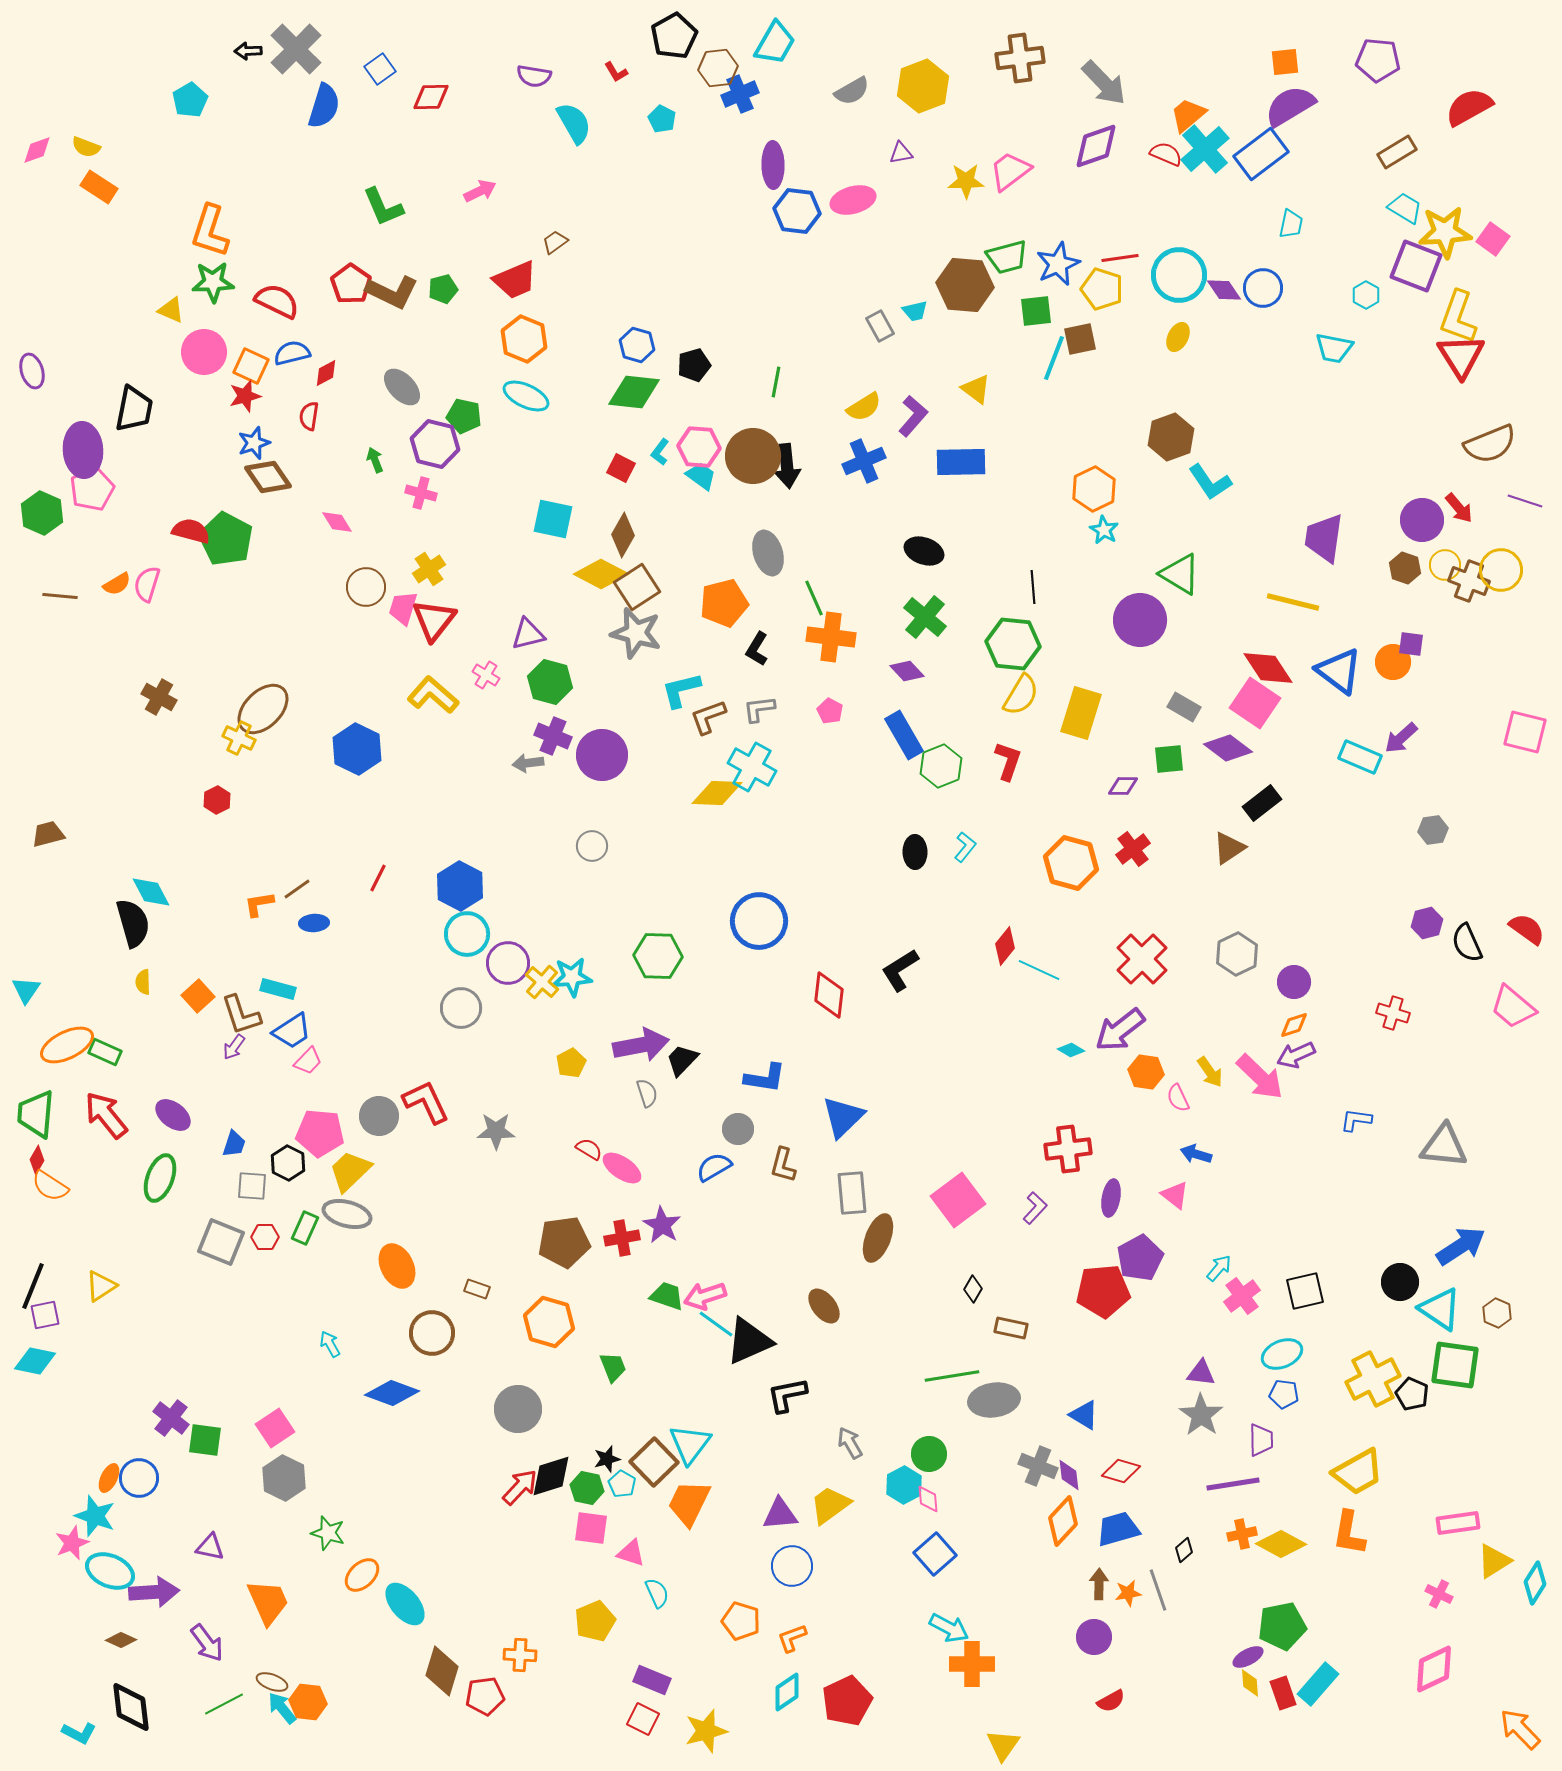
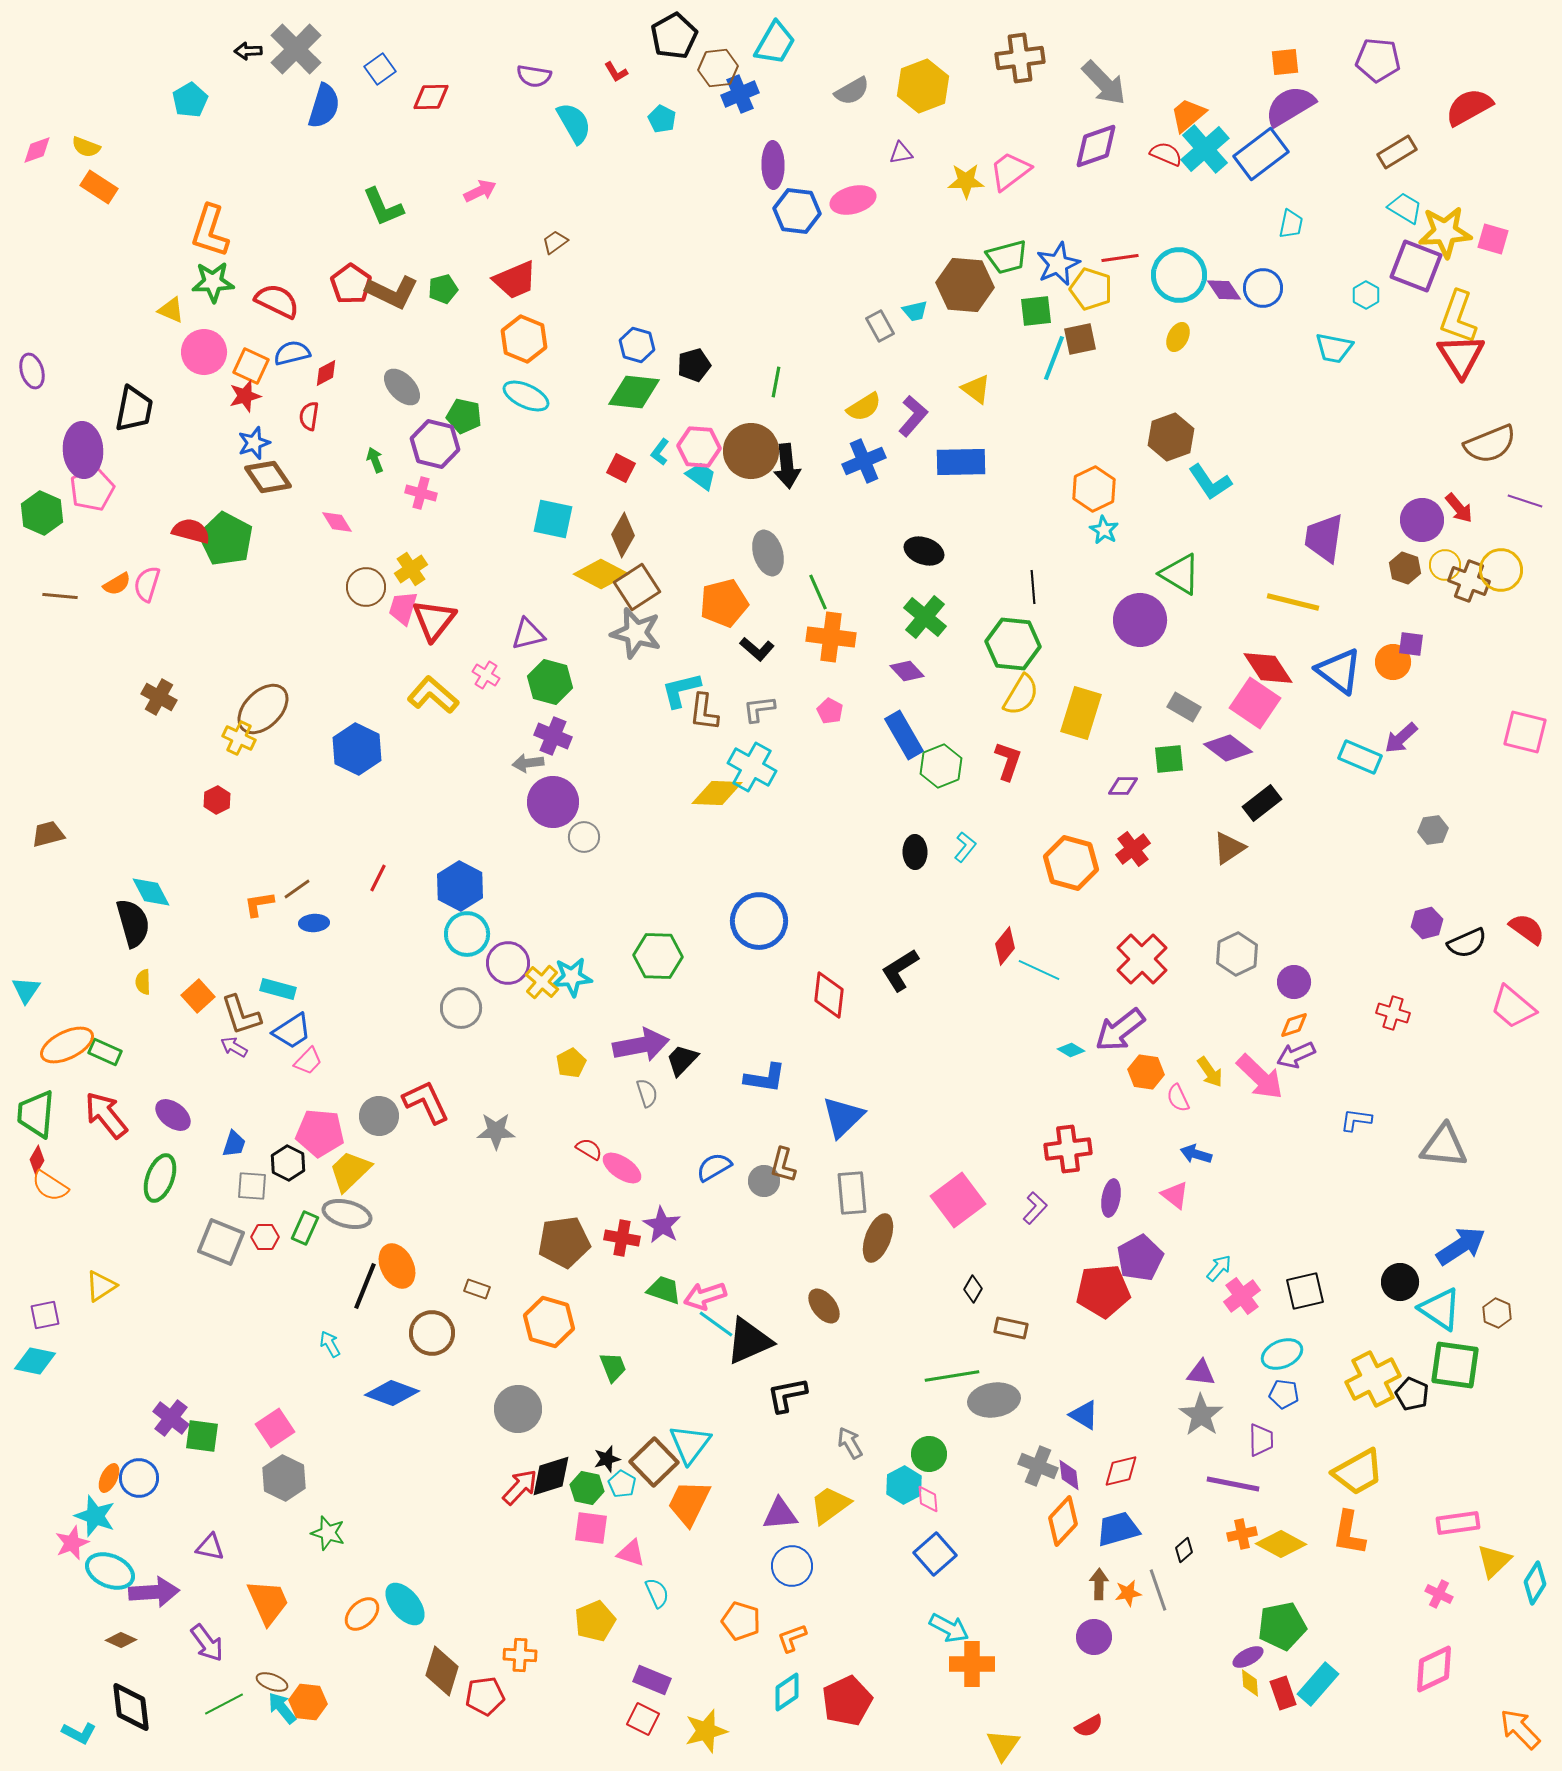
pink square at (1493, 239): rotated 20 degrees counterclockwise
yellow pentagon at (1102, 289): moved 11 px left
brown circle at (753, 456): moved 2 px left, 5 px up
yellow cross at (429, 569): moved 18 px left
green line at (814, 598): moved 4 px right, 6 px up
black L-shape at (757, 649): rotated 80 degrees counterclockwise
brown L-shape at (708, 717): moved 4 px left, 5 px up; rotated 63 degrees counterclockwise
purple circle at (602, 755): moved 49 px left, 47 px down
gray circle at (592, 846): moved 8 px left, 9 px up
black semicircle at (1467, 943): rotated 90 degrees counterclockwise
purple arrow at (234, 1047): rotated 84 degrees clockwise
gray circle at (738, 1129): moved 26 px right, 52 px down
red cross at (622, 1238): rotated 20 degrees clockwise
black line at (33, 1286): moved 332 px right
green trapezoid at (667, 1296): moved 3 px left, 6 px up
green square at (205, 1440): moved 3 px left, 4 px up
red diamond at (1121, 1471): rotated 30 degrees counterclockwise
purple line at (1233, 1484): rotated 20 degrees clockwise
yellow triangle at (1494, 1561): rotated 12 degrees counterclockwise
orange ellipse at (362, 1575): moved 39 px down
red semicircle at (1111, 1701): moved 22 px left, 25 px down
